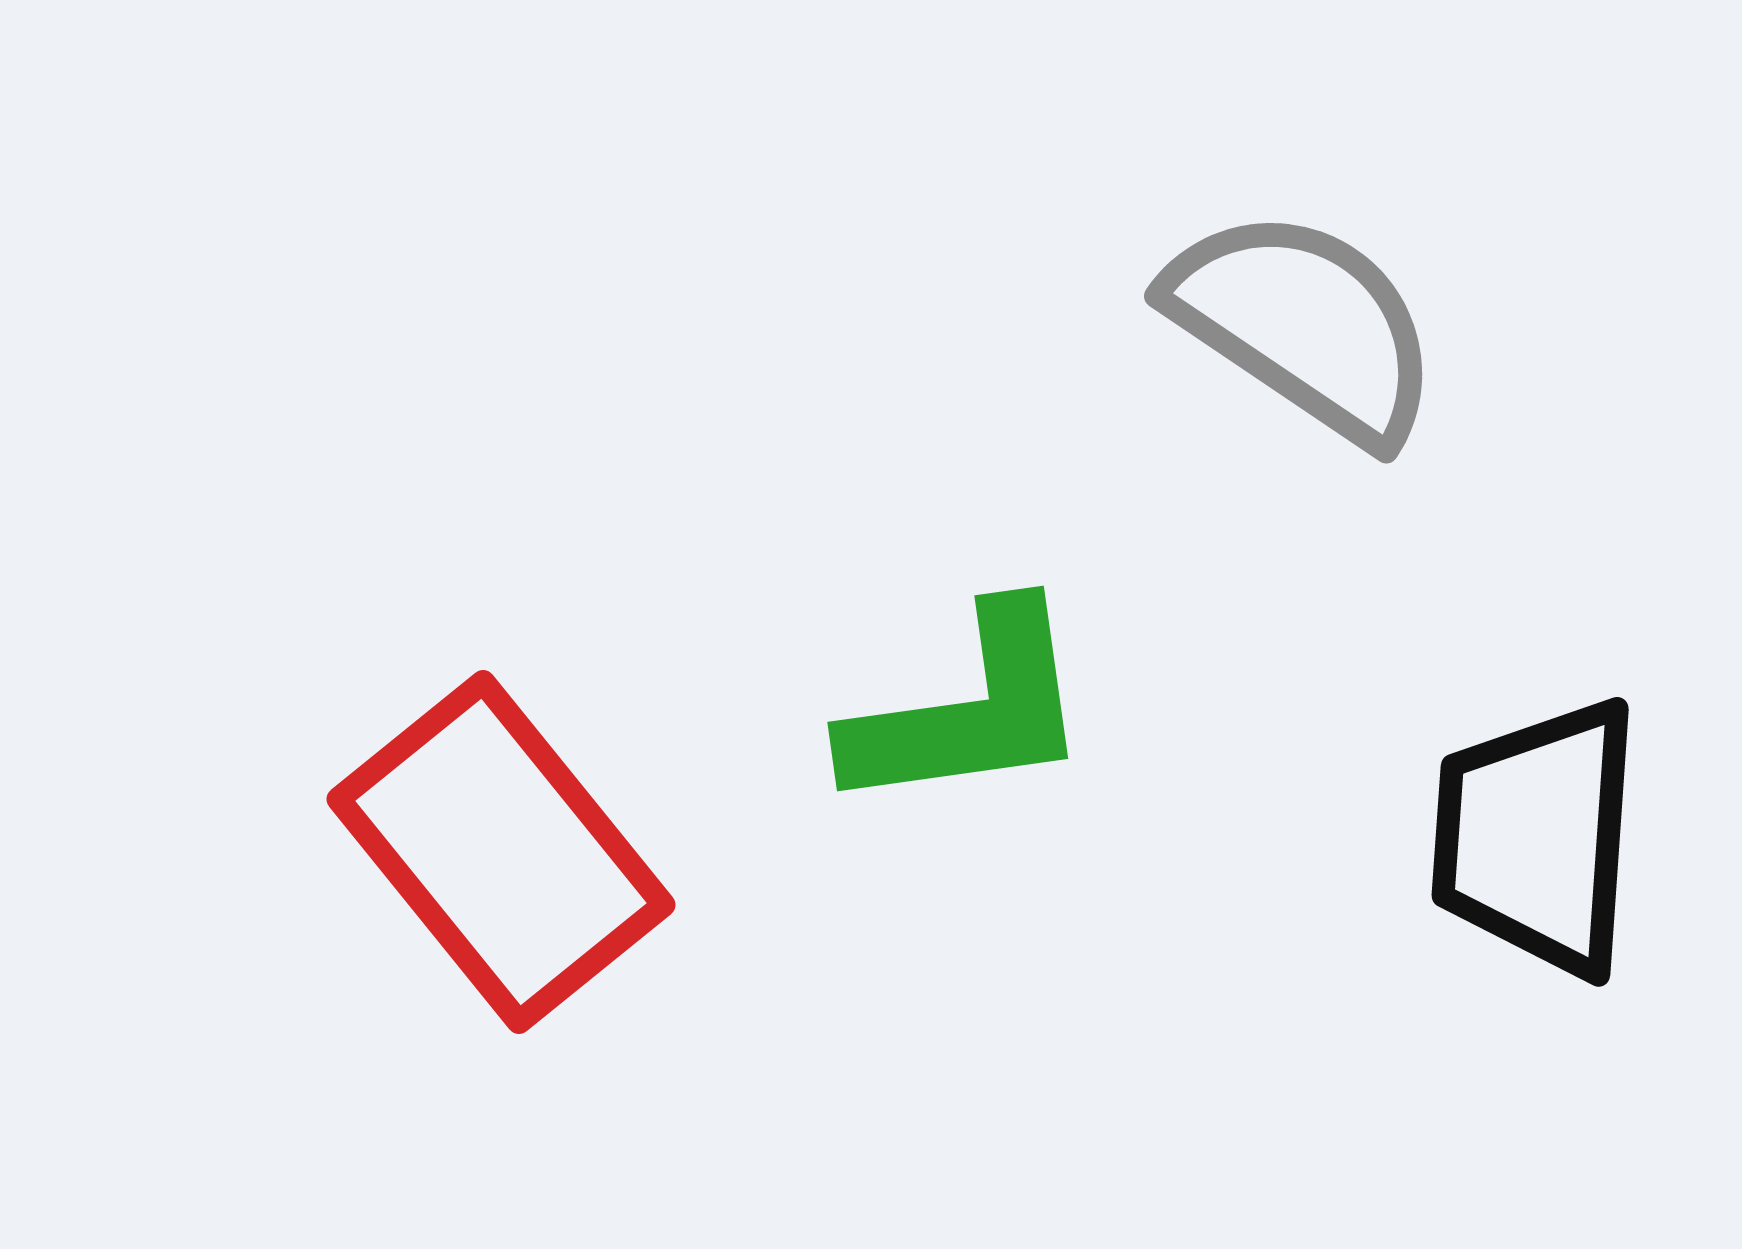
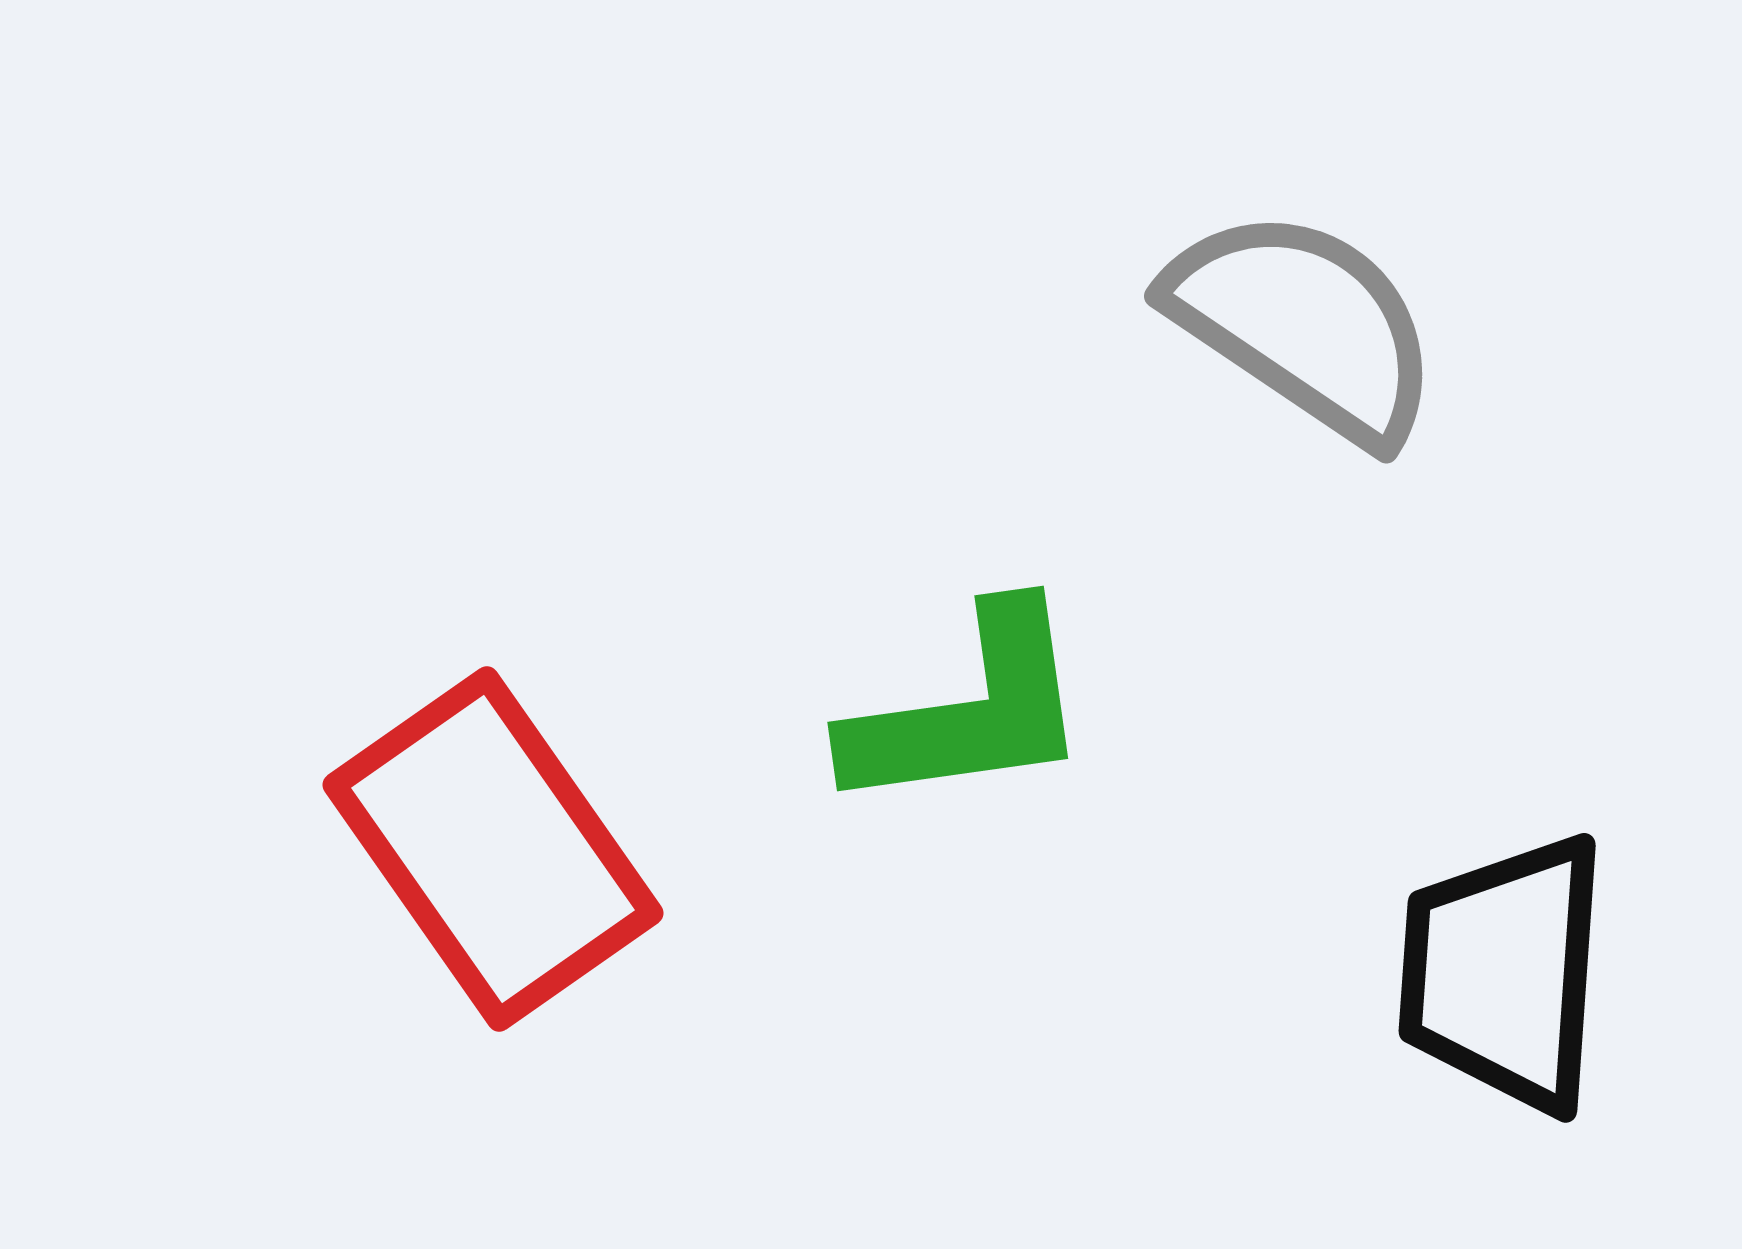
black trapezoid: moved 33 px left, 136 px down
red rectangle: moved 8 px left, 3 px up; rotated 4 degrees clockwise
